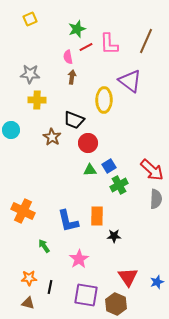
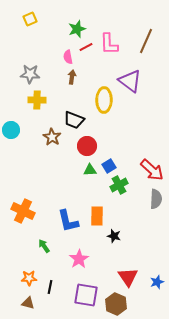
red circle: moved 1 px left, 3 px down
black star: rotated 16 degrees clockwise
